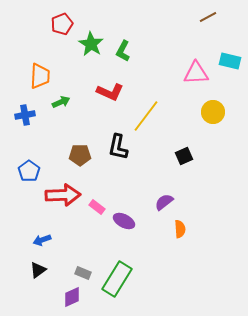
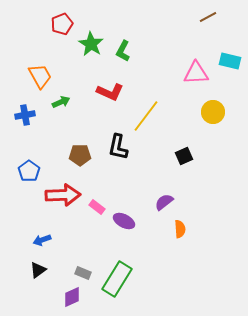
orange trapezoid: rotated 32 degrees counterclockwise
